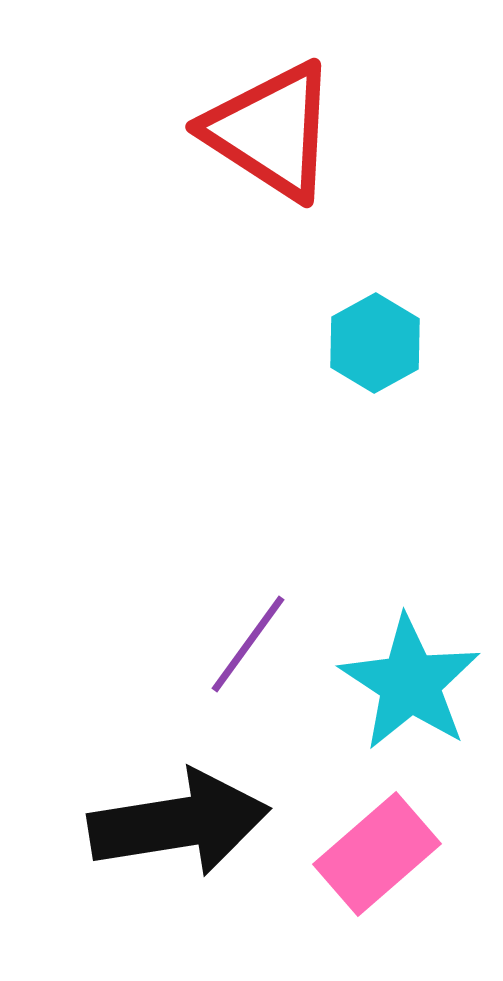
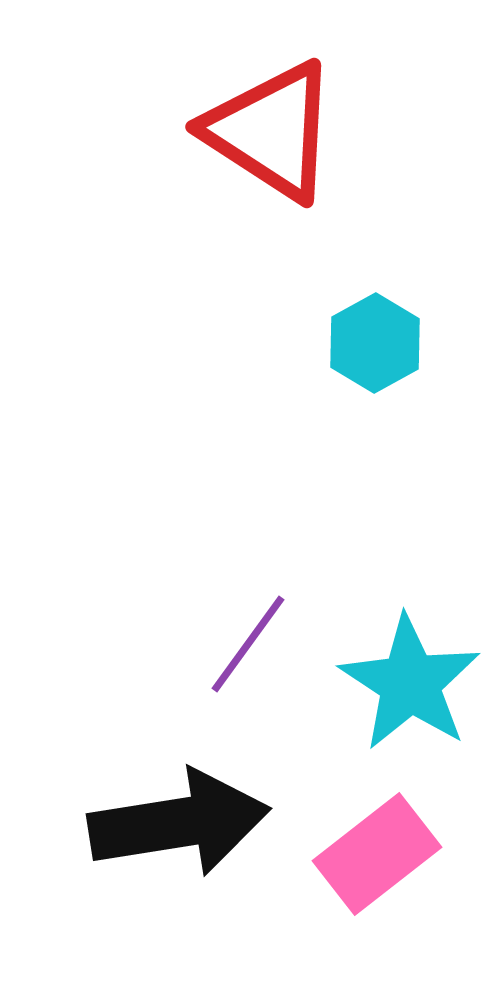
pink rectangle: rotated 3 degrees clockwise
